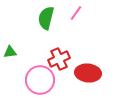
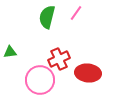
green semicircle: moved 1 px right, 1 px up
